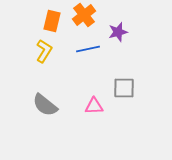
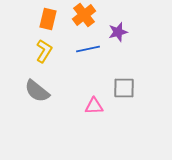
orange rectangle: moved 4 px left, 2 px up
gray semicircle: moved 8 px left, 14 px up
